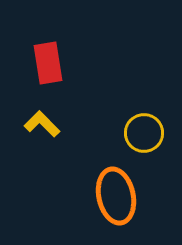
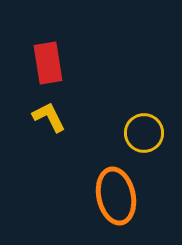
yellow L-shape: moved 7 px right, 7 px up; rotated 18 degrees clockwise
